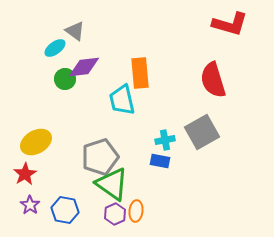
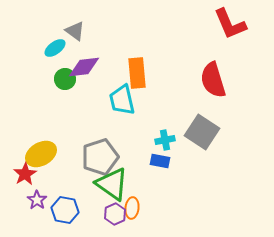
red L-shape: rotated 51 degrees clockwise
orange rectangle: moved 3 px left
gray square: rotated 28 degrees counterclockwise
yellow ellipse: moved 5 px right, 12 px down
purple star: moved 7 px right, 5 px up
orange ellipse: moved 4 px left, 3 px up
